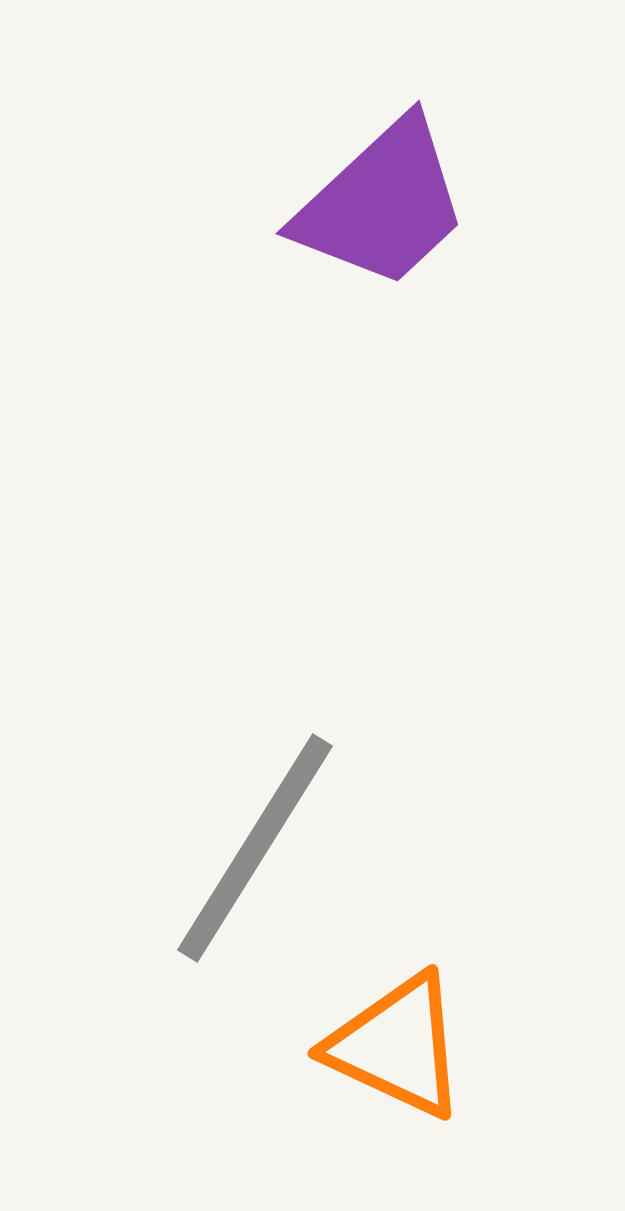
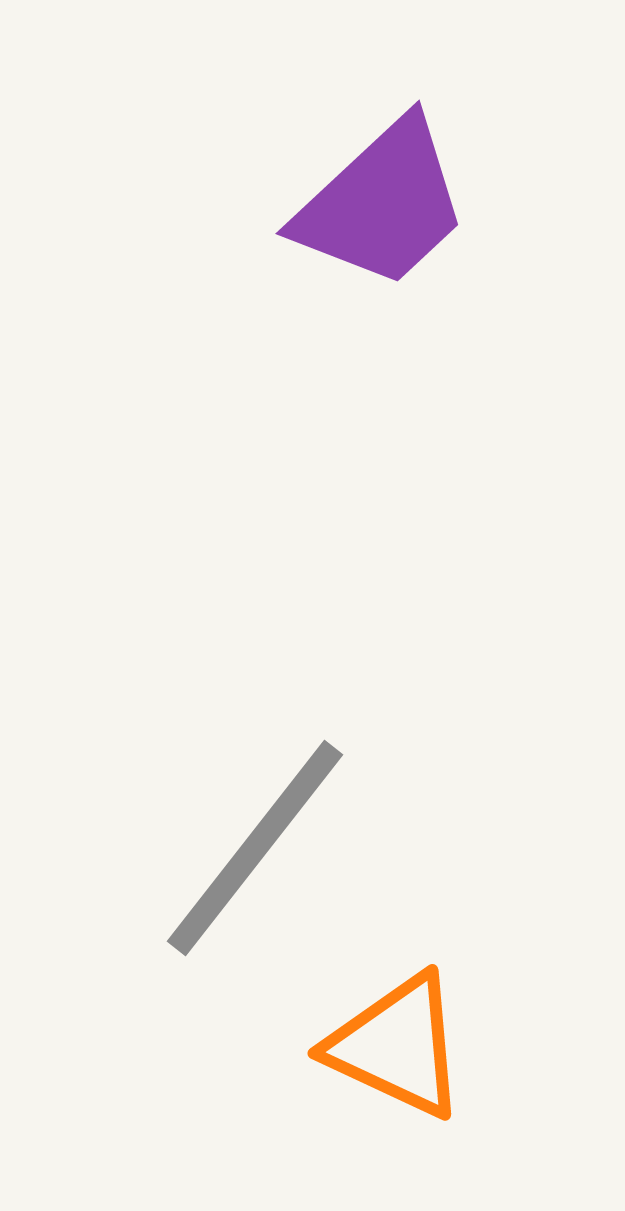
gray line: rotated 6 degrees clockwise
